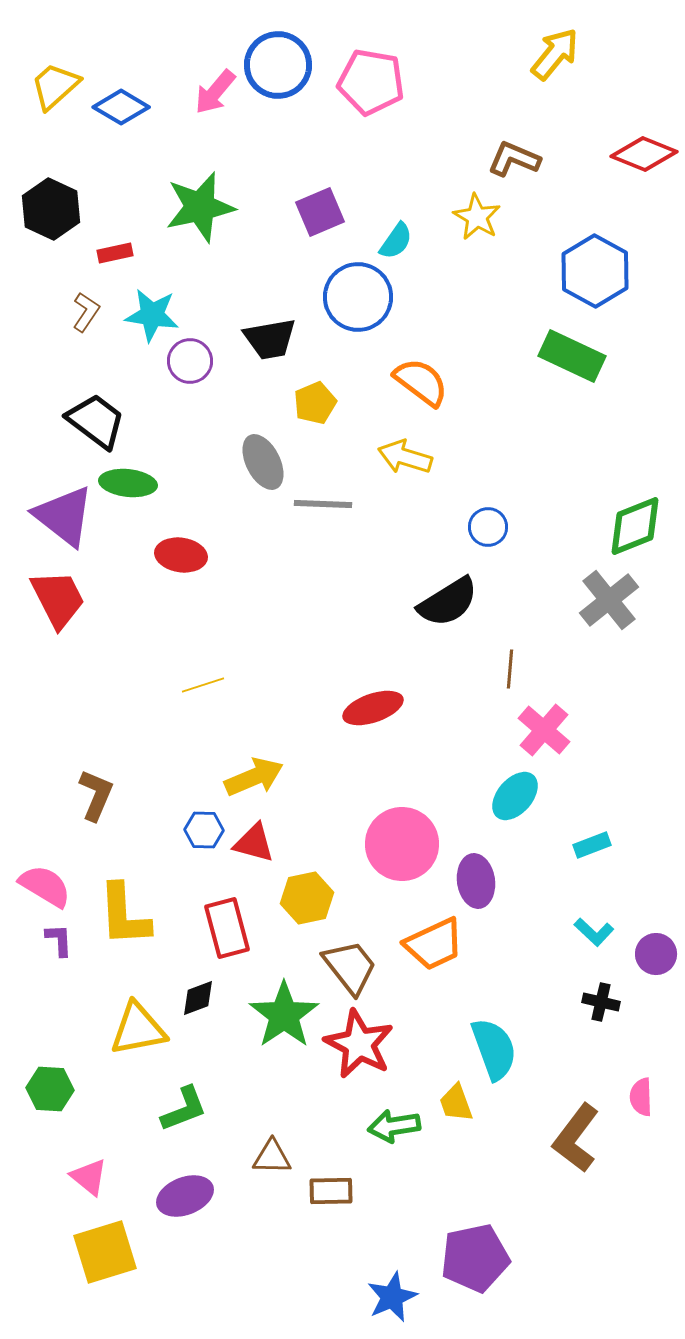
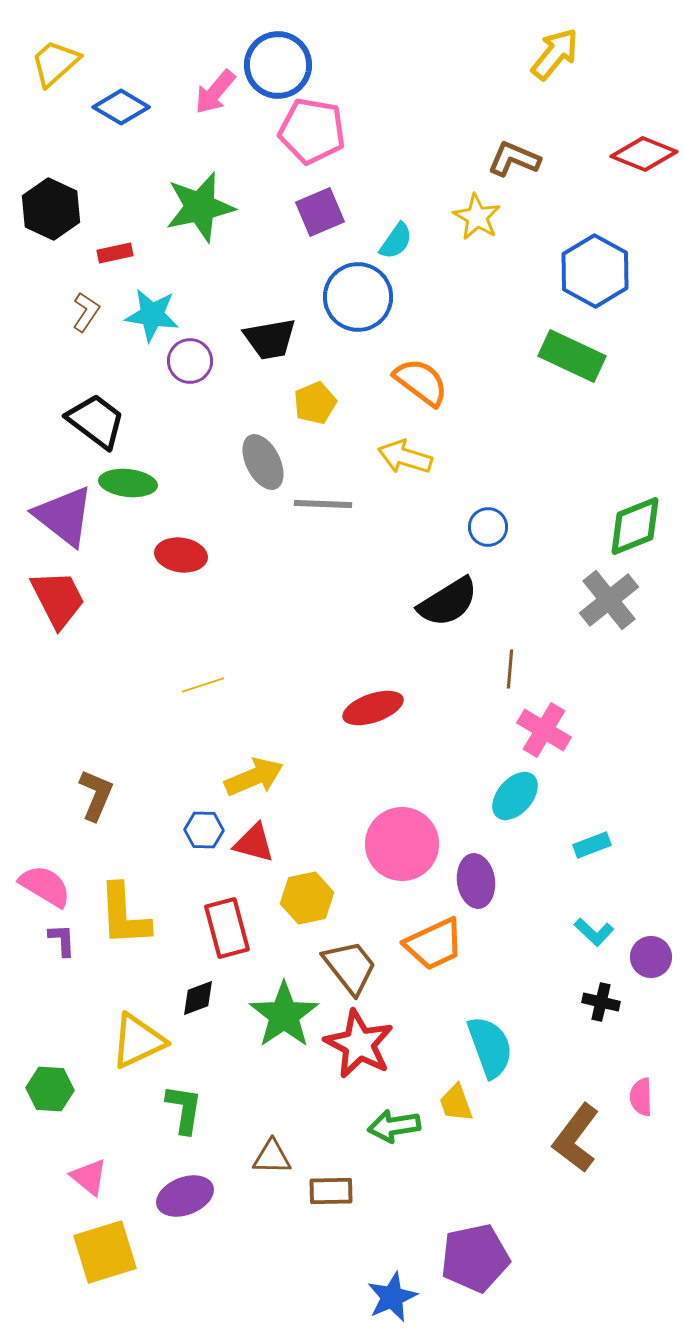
pink pentagon at (371, 82): moved 59 px left, 49 px down
yellow trapezoid at (55, 86): moved 23 px up
pink cross at (544, 730): rotated 10 degrees counterclockwise
purple L-shape at (59, 940): moved 3 px right
purple circle at (656, 954): moved 5 px left, 3 px down
yellow triangle at (138, 1029): moved 12 px down; rotated 14 degrees counterclockwise
cyan semicircle at (494, 1049): moved 4 px left, 2 px up
green L-shape at (184, 1109): rotated 60 degrees counterclockwise
